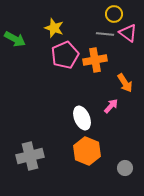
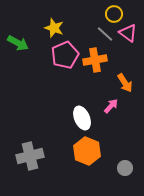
gray line: rotated 36 degrees clockwise
green arrow: moved 3 px right, 4 px down
